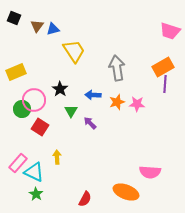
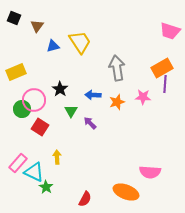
blue triangle: moved 17 px down
yellow trapezoid: moved 6 px right, 9 px up
orange rectangle: moved 1 px left, 1 px down
pink star: moved 6 px right, 7 px up
green star: moved 10 px right, 7 px up
